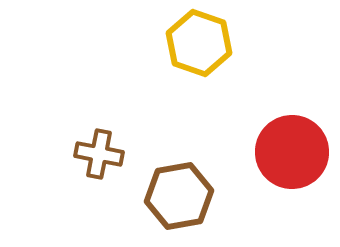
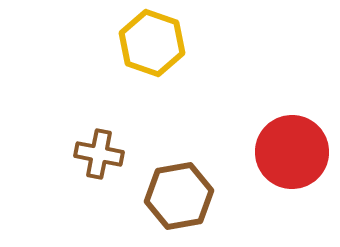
yellow hexagon: moved 47 px left
